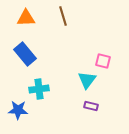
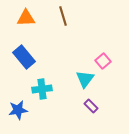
blue rectangle: moved 1 px left, 3 px down
pink square: rotated 35 degrees clockwise
cyan triangle: moved 2 px left, 1 px up
cyan cross: moved 3 px right
purple rectangle: rotated 32 degrees clockwise
blue star: rotated 12 degrees counterclockwise
